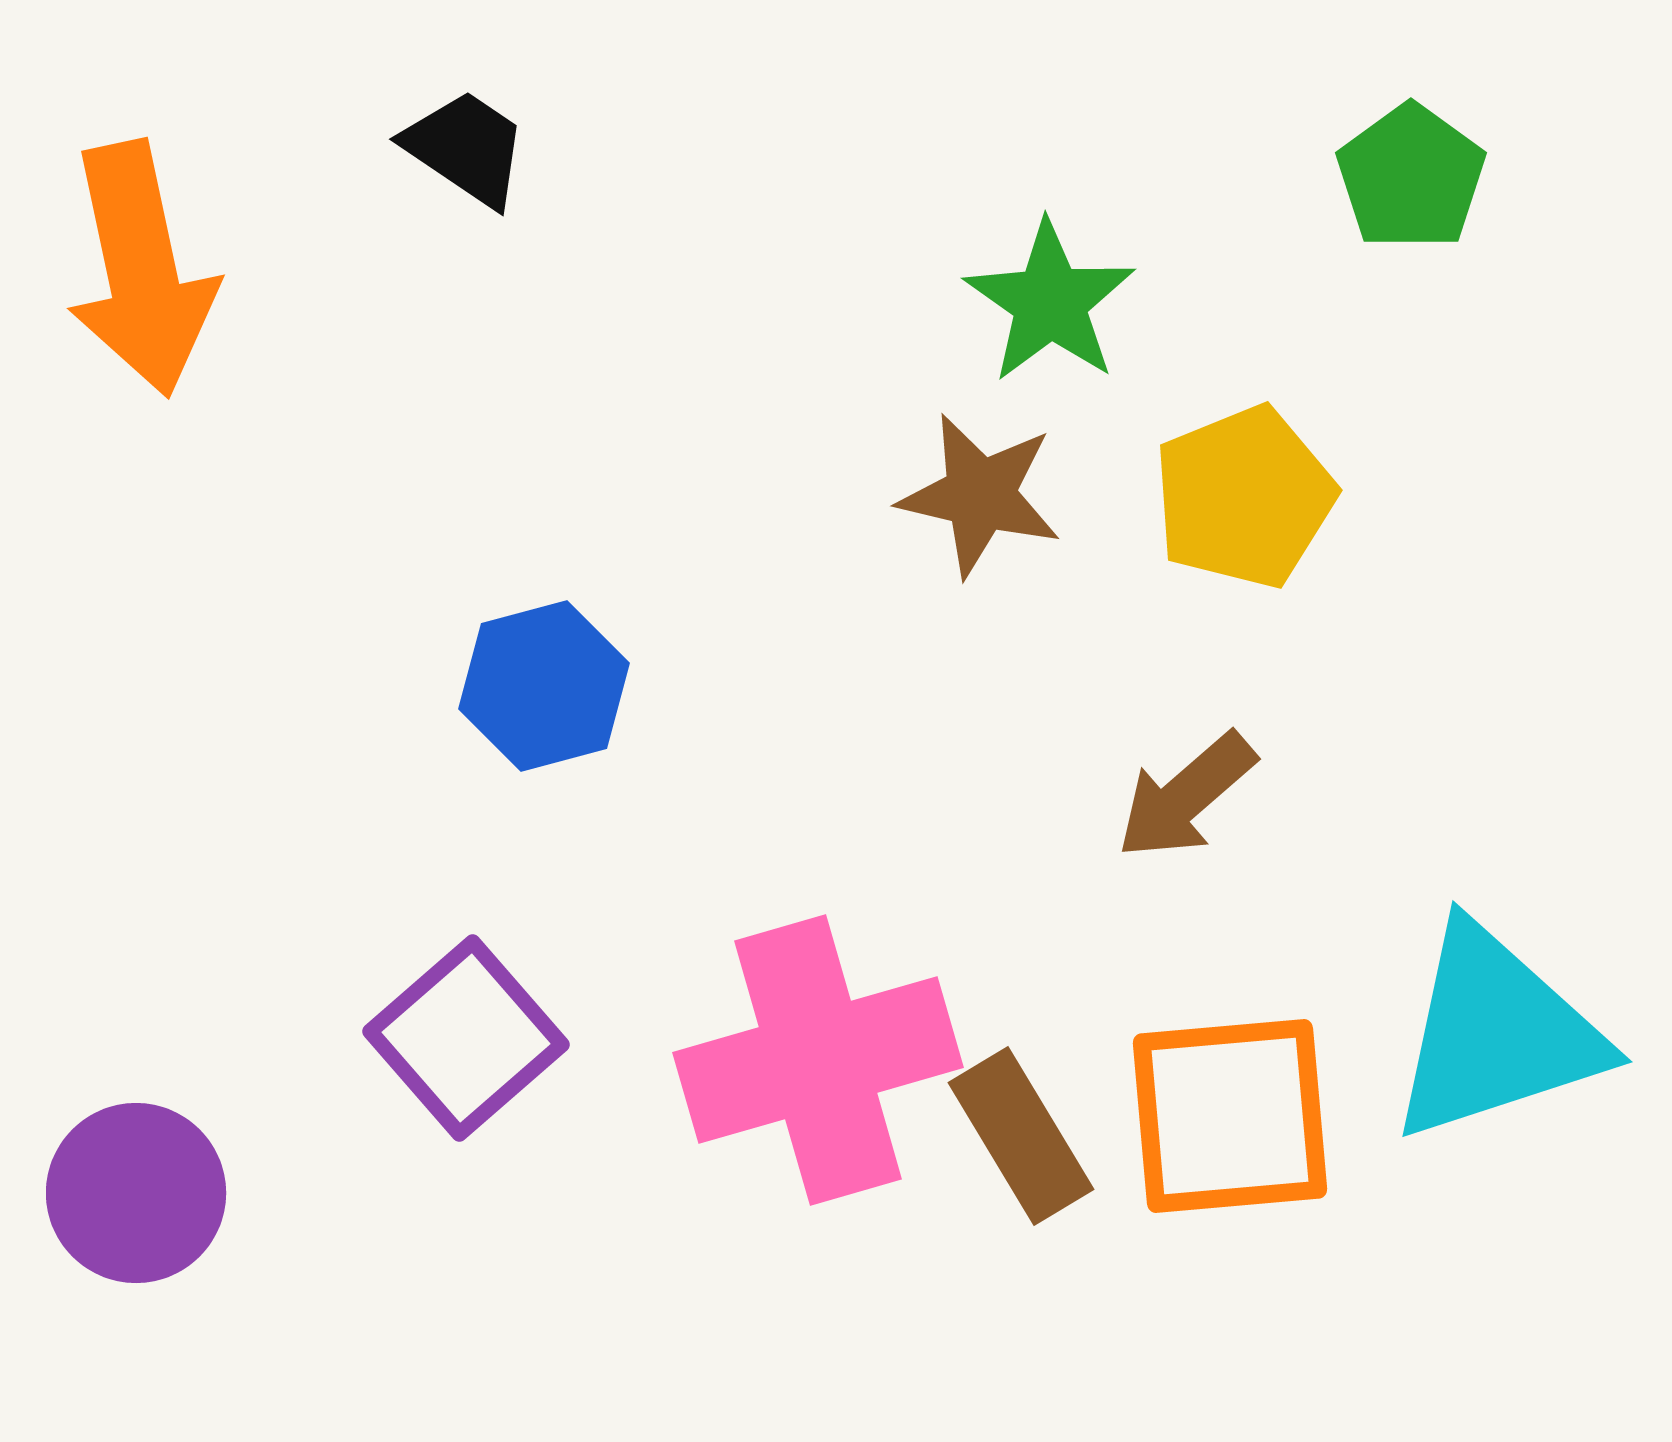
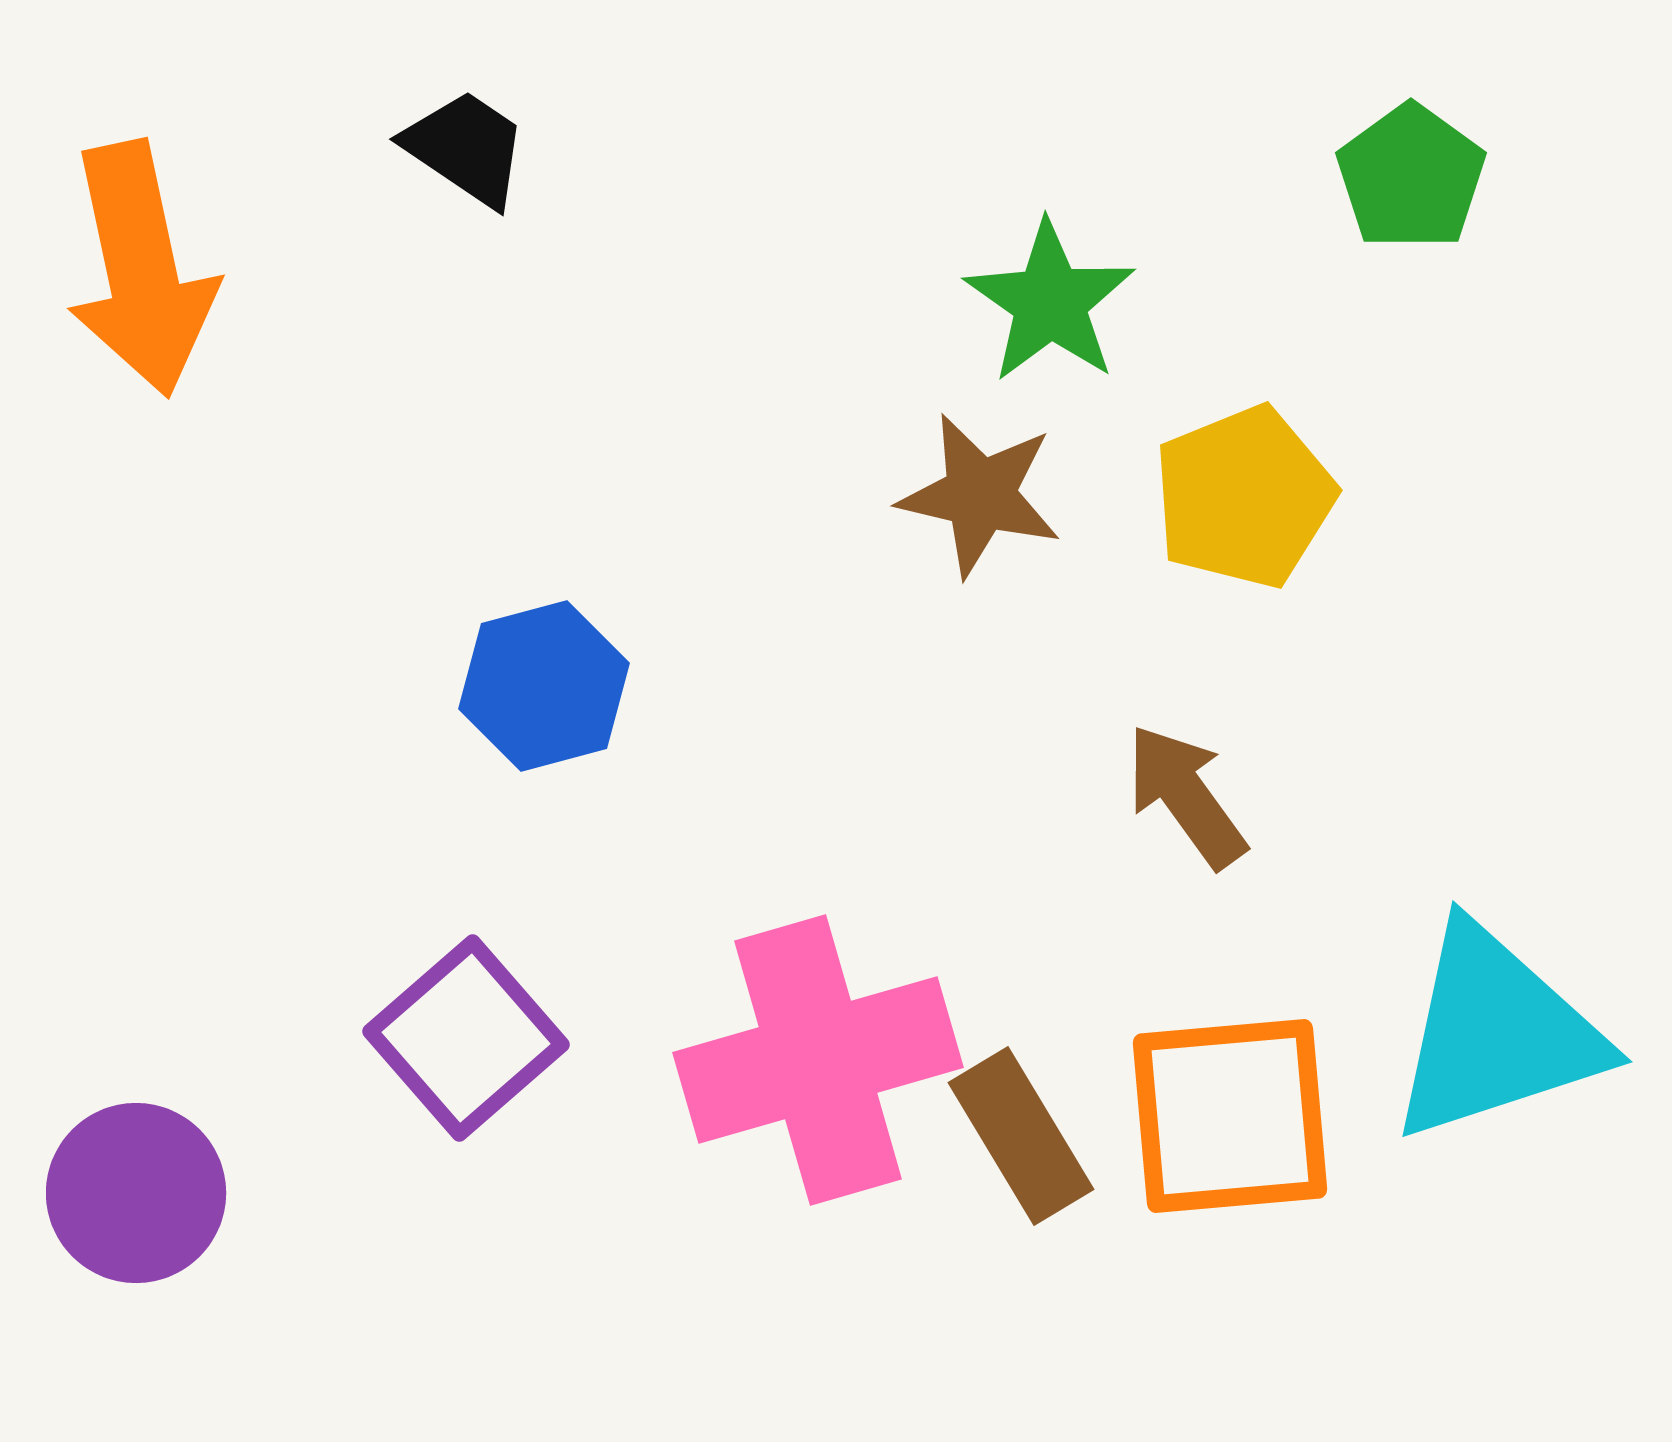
brown arrow: rotated 95 degrees clockwise
